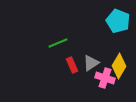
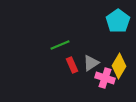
cyan pentagon: rotated 15 degrees clockwise
green line: moved 2 px right, 2 px down
